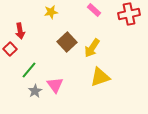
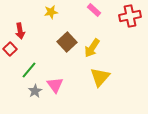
red cross: moved 1 px right, 2 px down
yellow triangle: rotated 30 degrees counterclockwise
